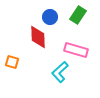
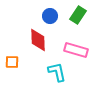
blue circle: moved 1 px up
red diamond: moved 3 px down
orange square: rotated 16 degrees counterclockwise
cyan L-shape: moved 3 px left; rotated 120 degrees clockwise
